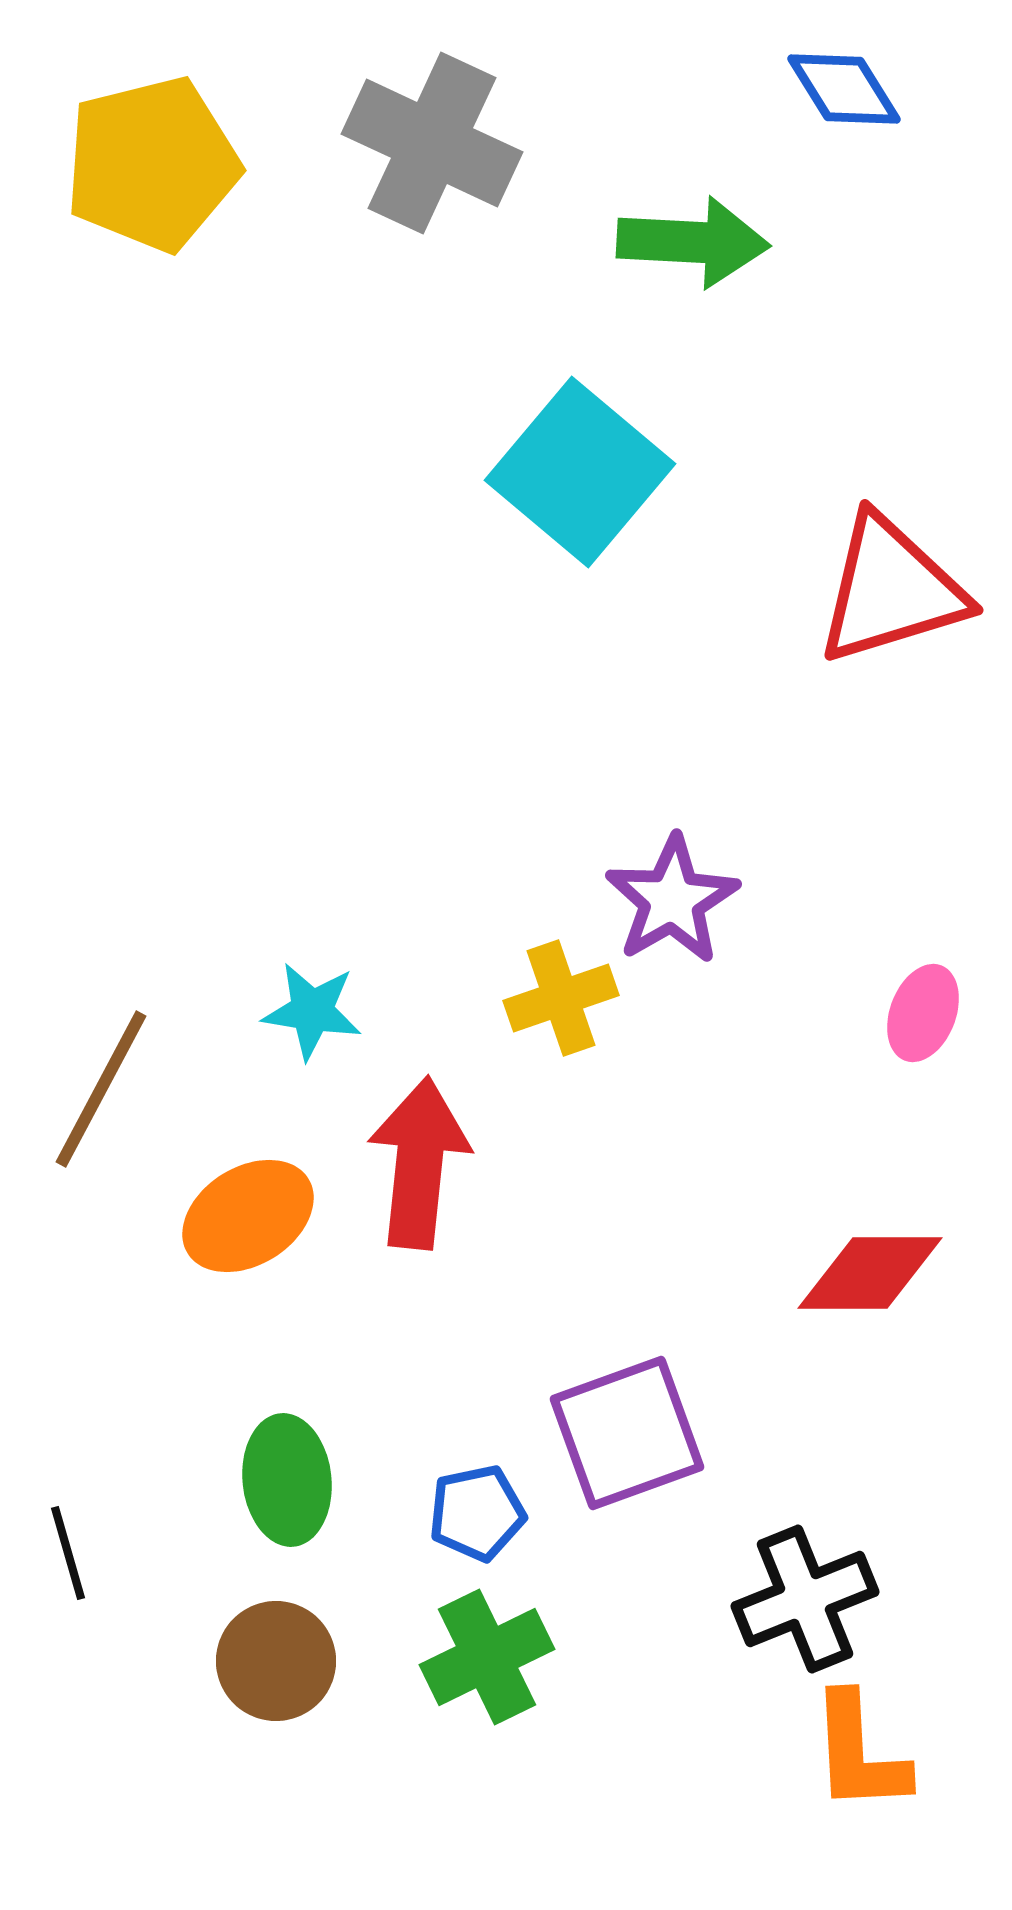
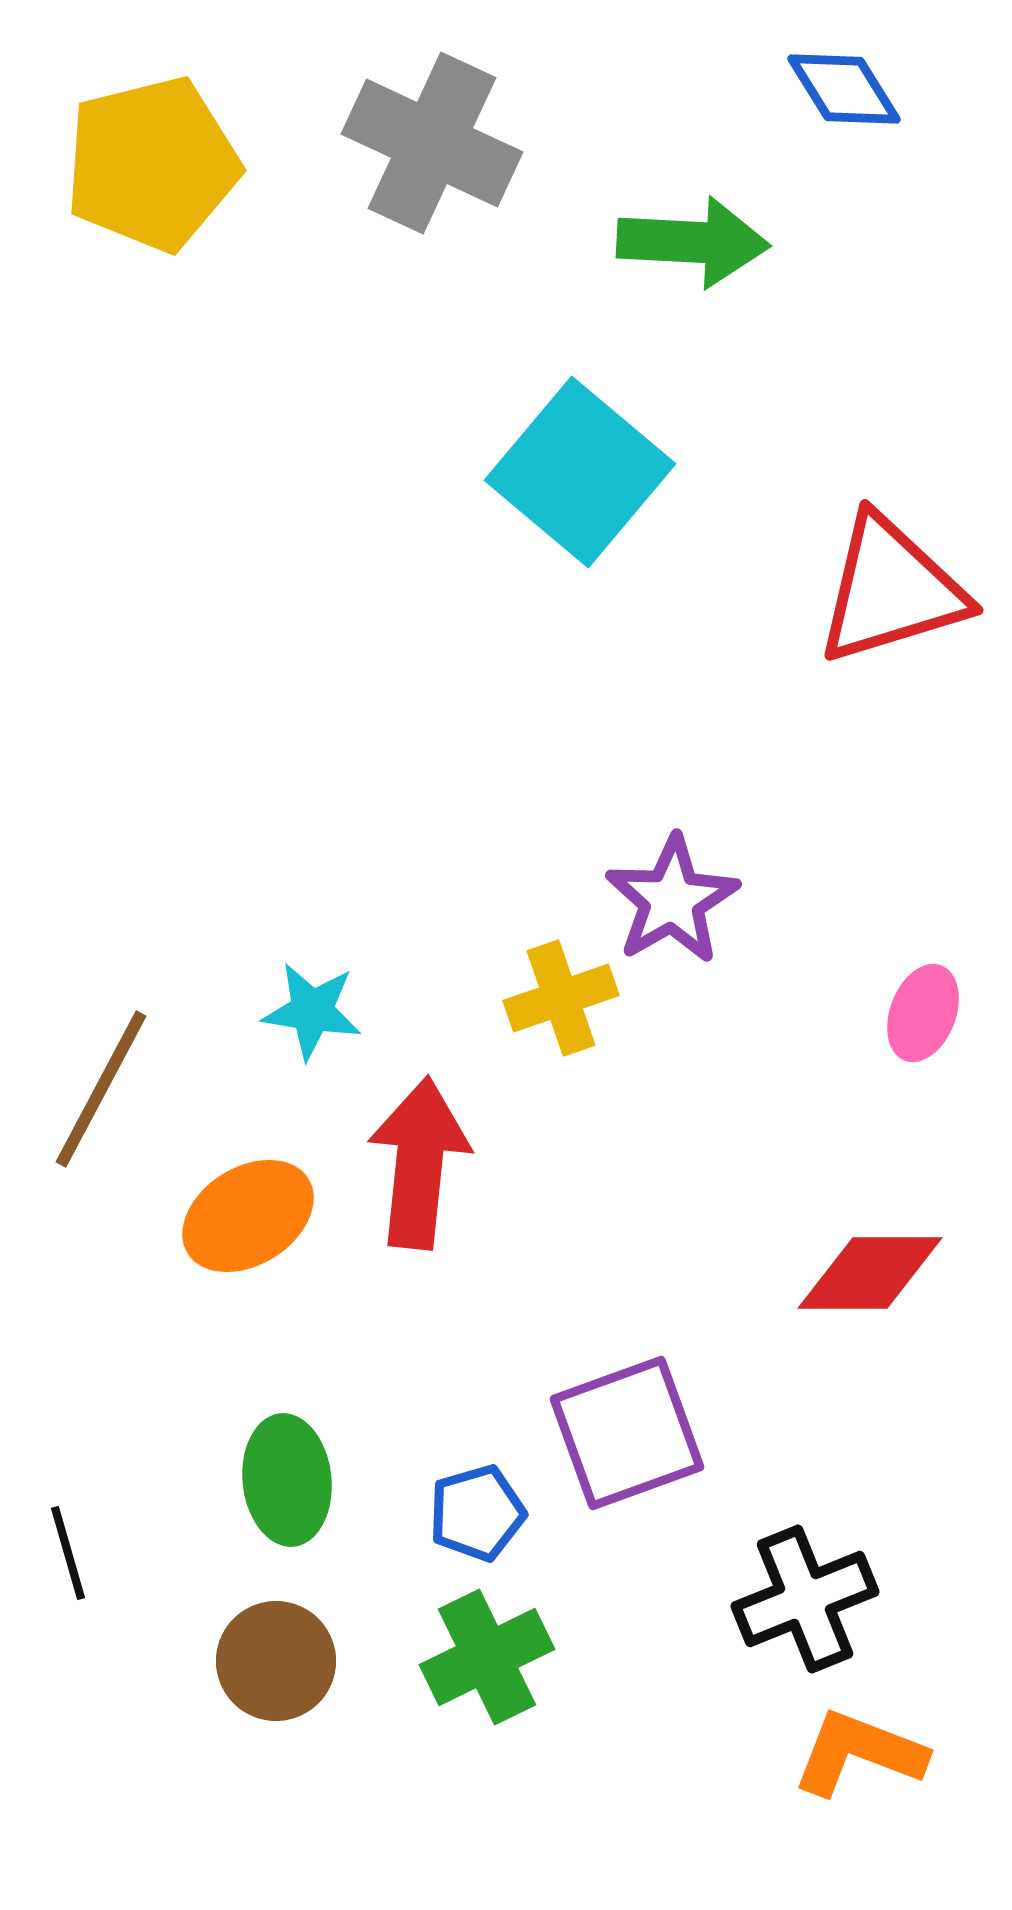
blue pentagon: rotated 4 degrees counterclockwise
orange L-shape: rotated 114 degrees clockwise
